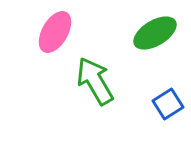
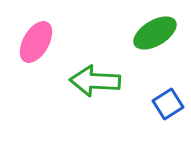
pink ellipse: moved 19 px left, 10 px down
green arrow: rotated 57 degrees counterclockwise
